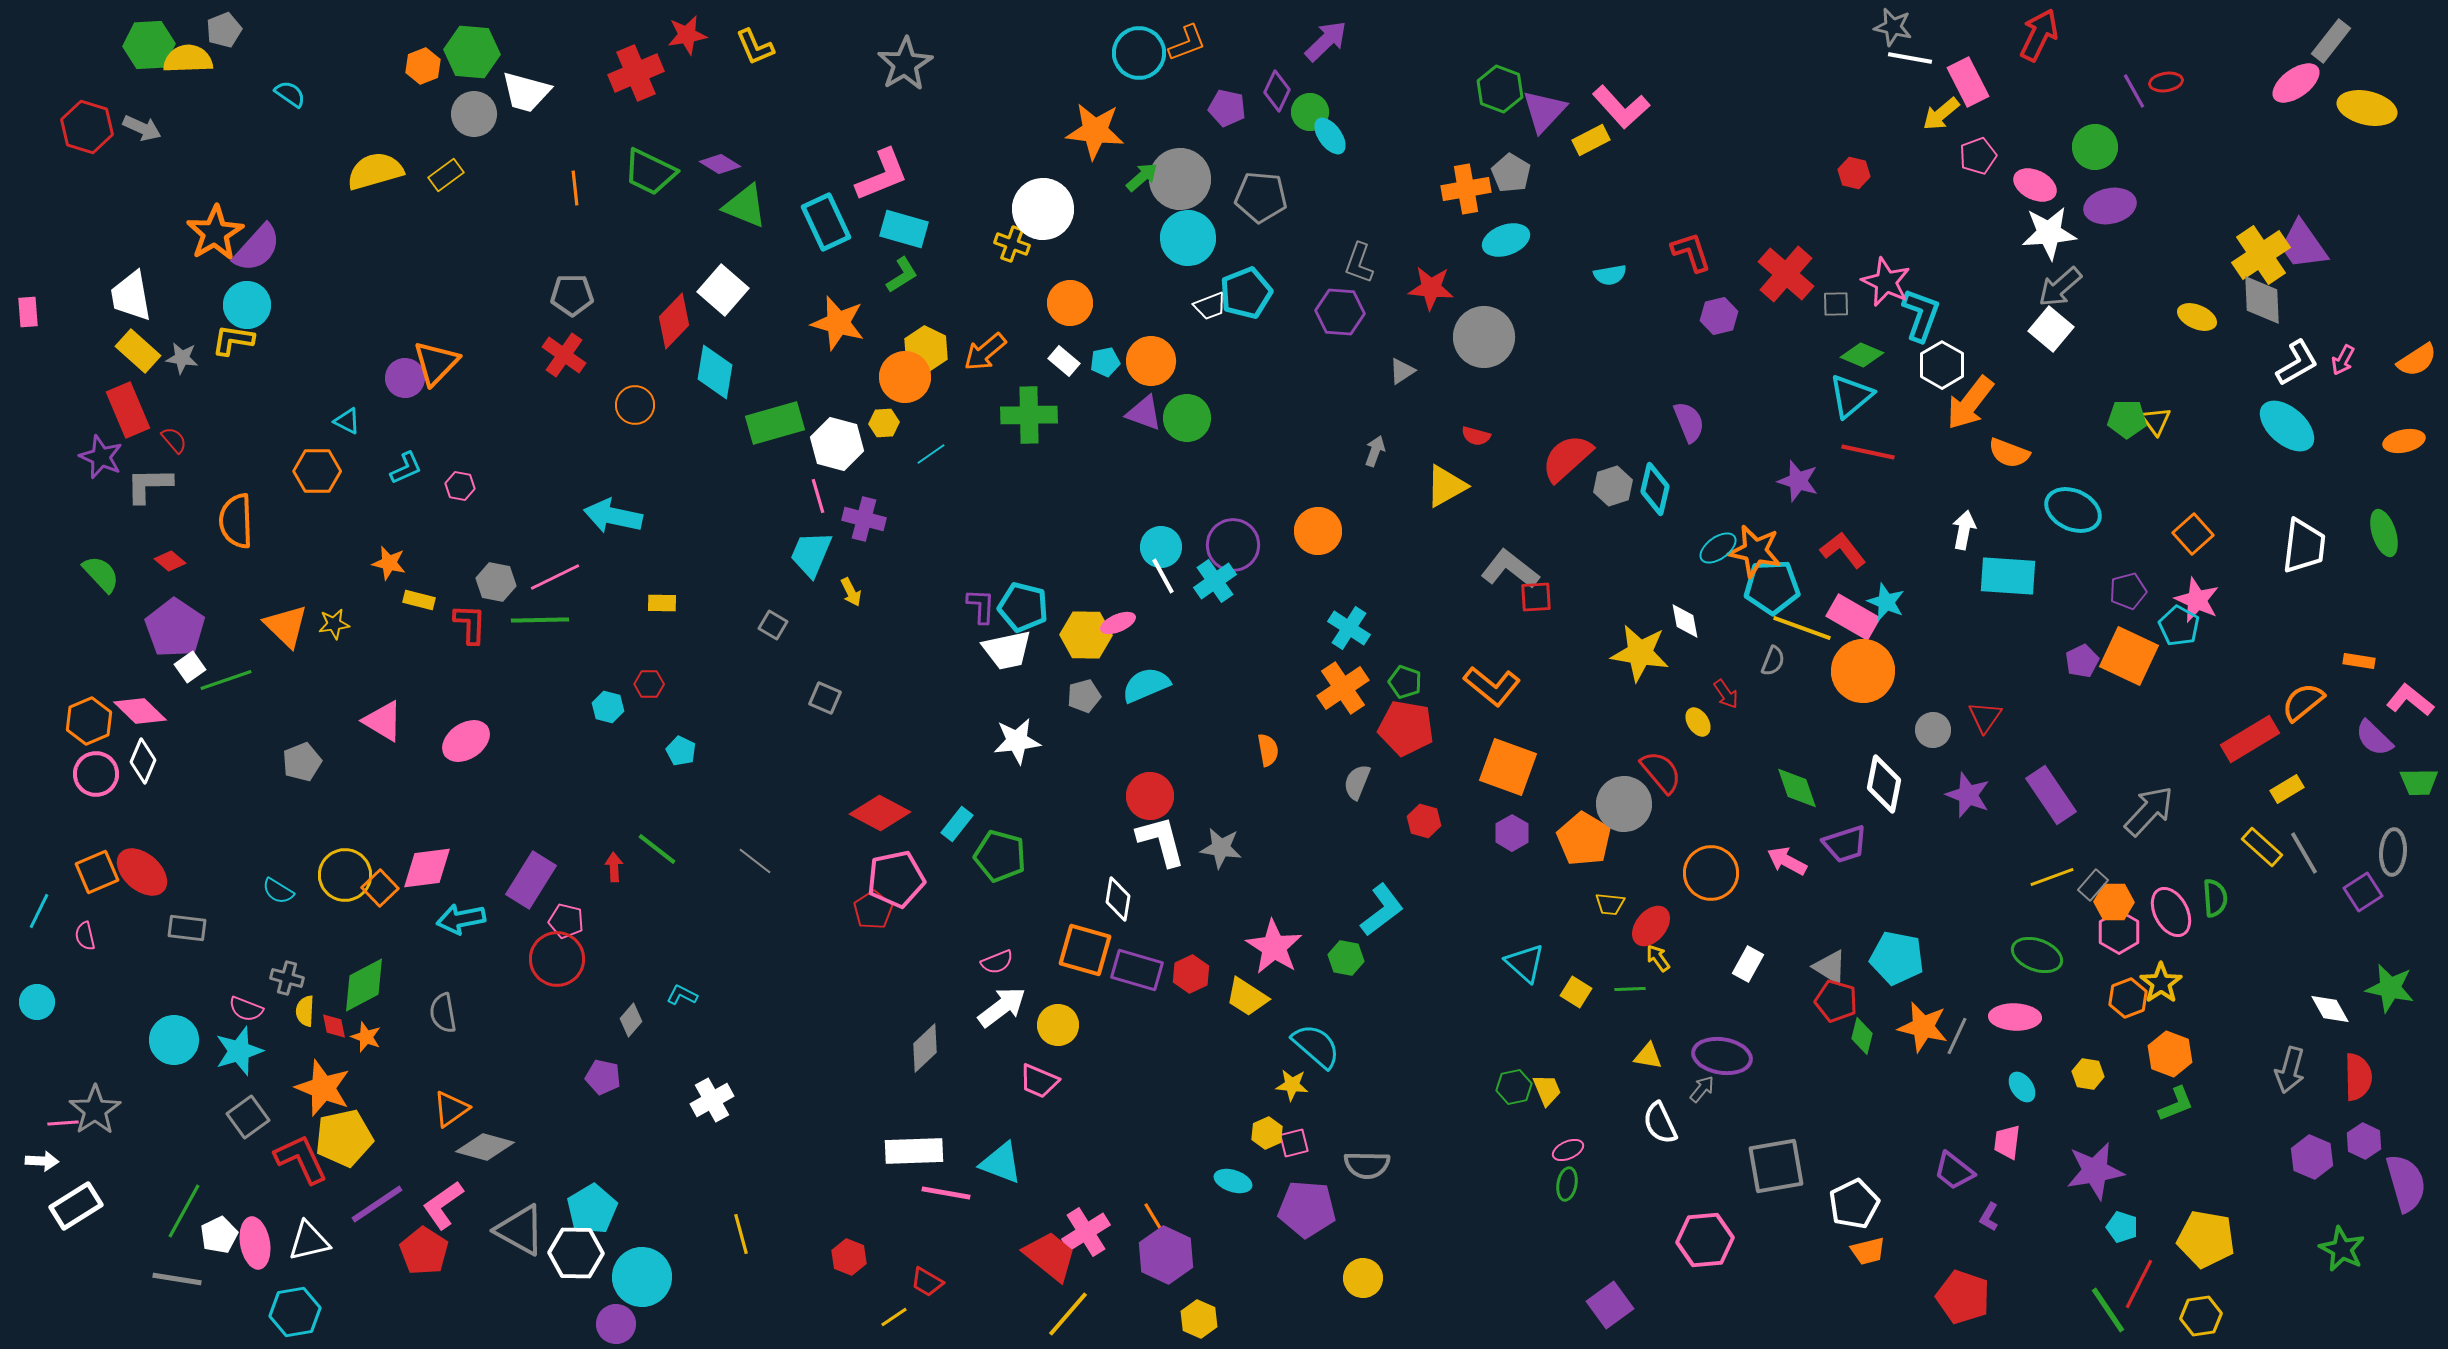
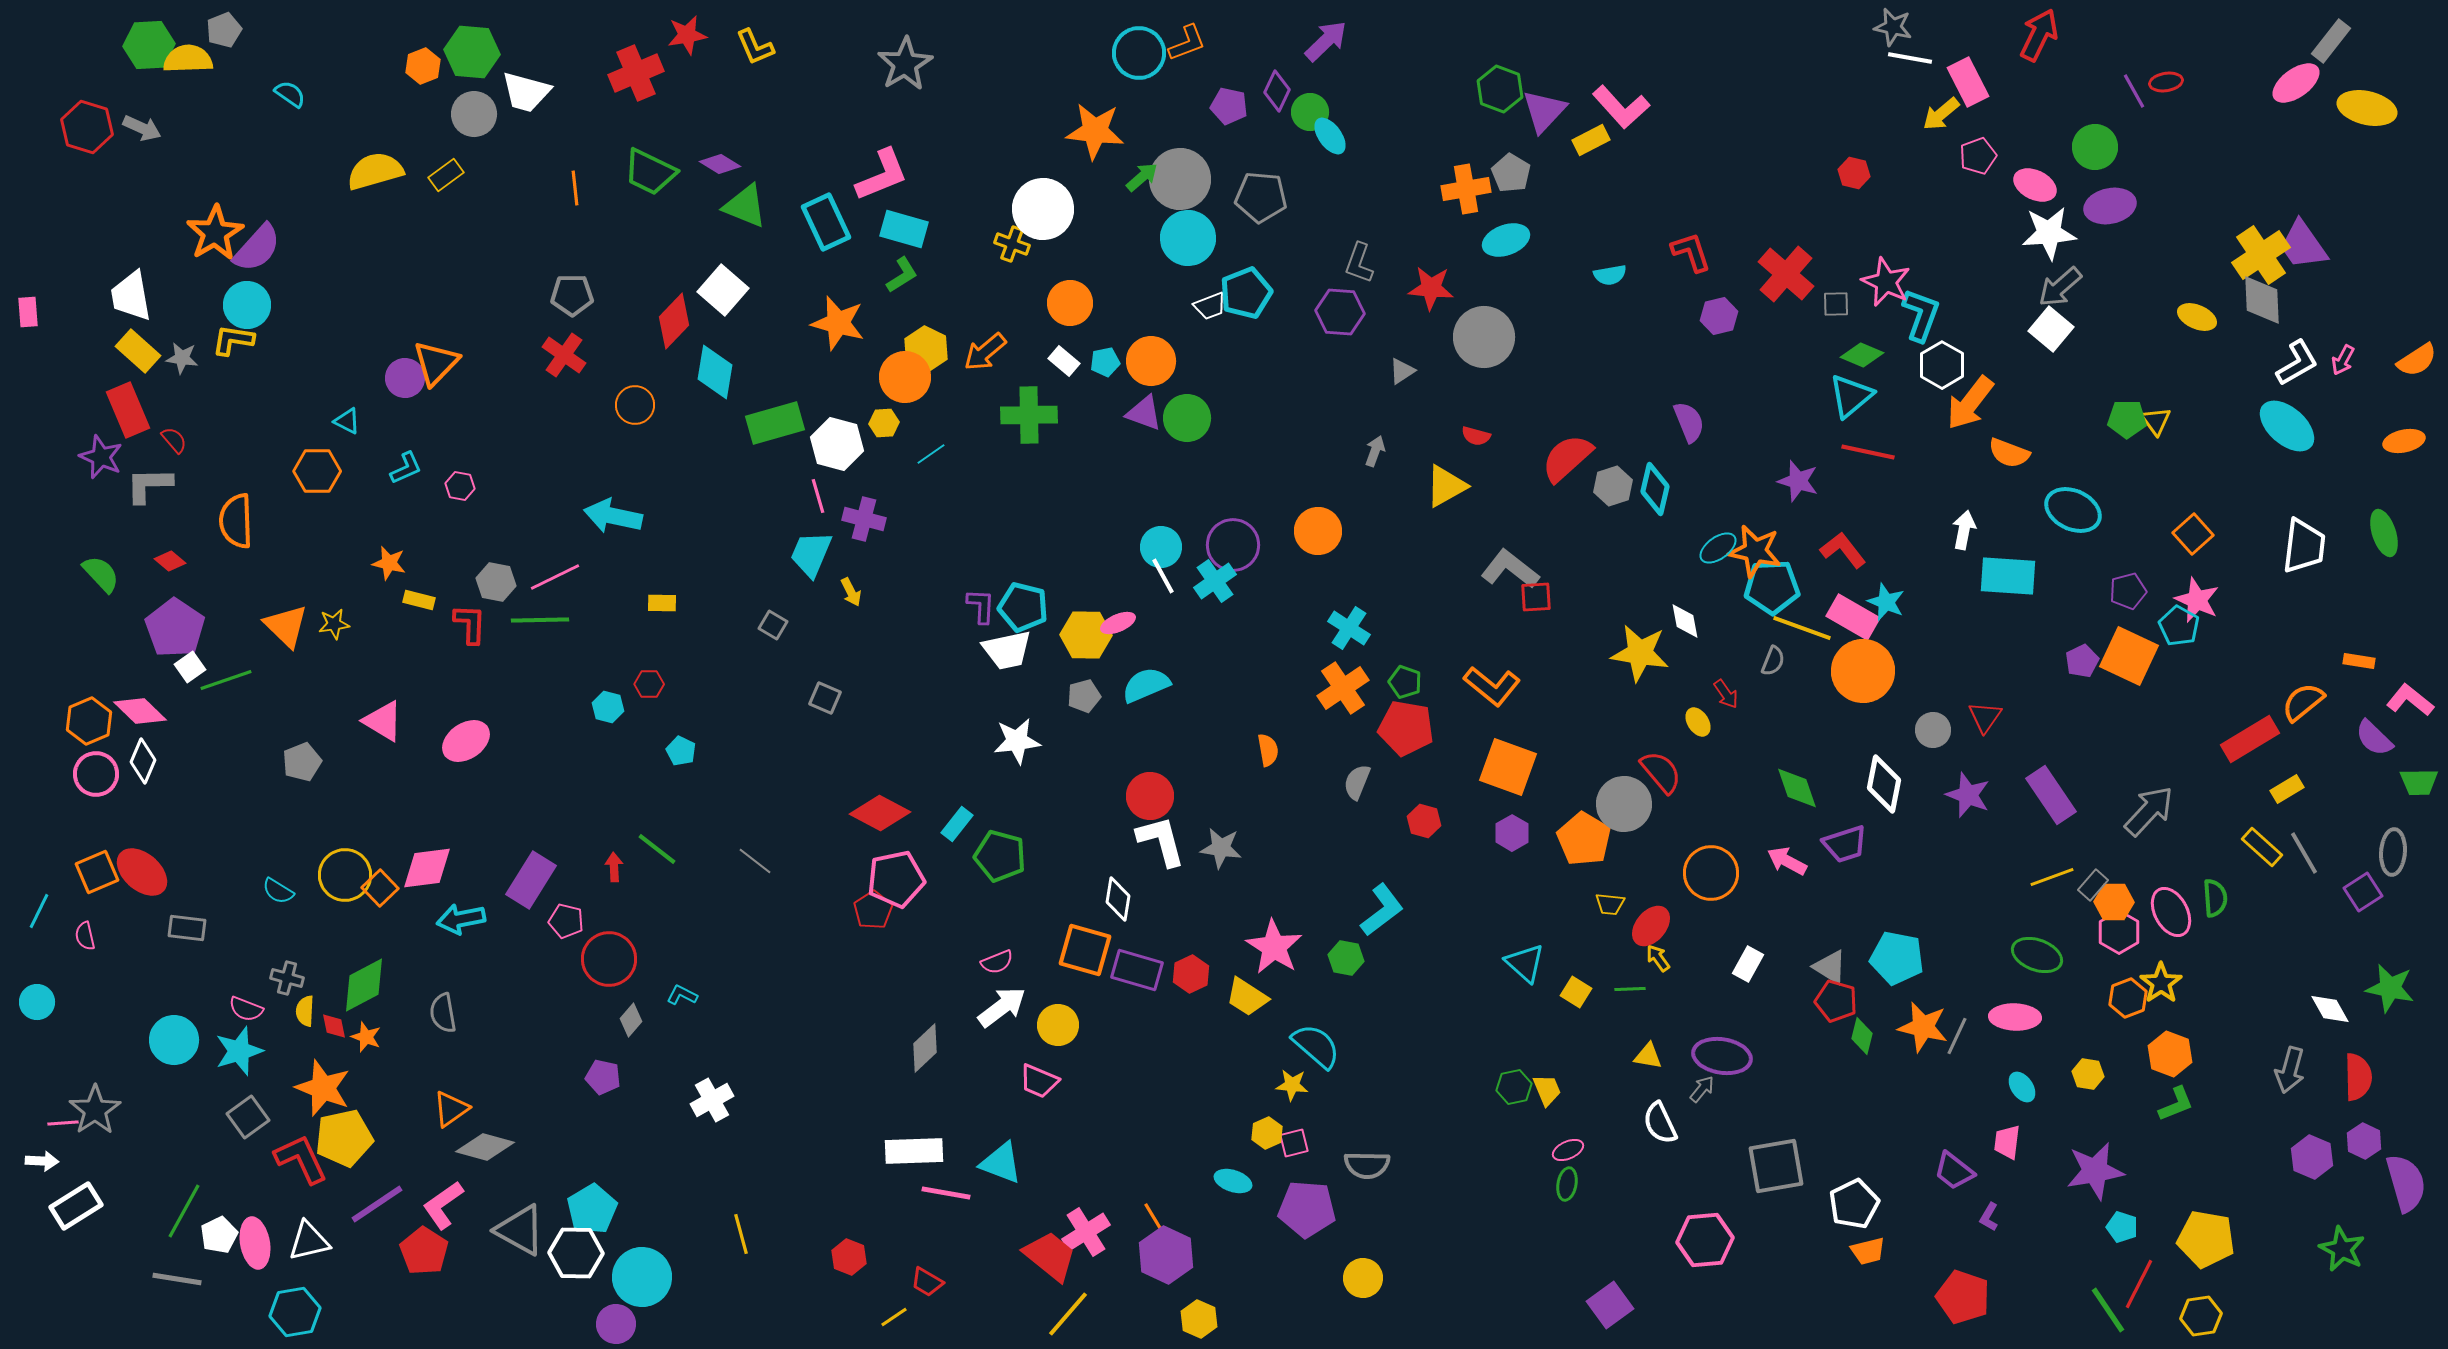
purple pentagon at (1227, 108): moved 2 px right, 2 px up
red circle at (557, 959): moved 52 px right
